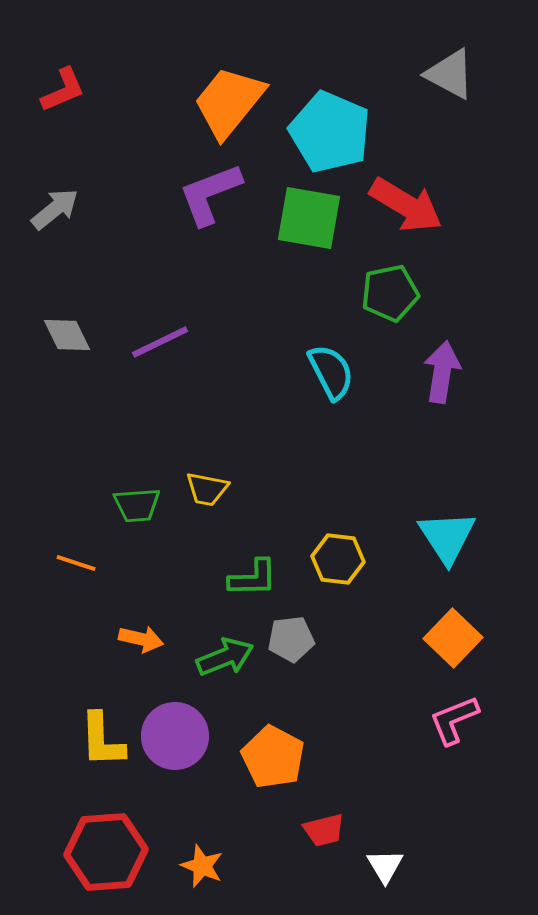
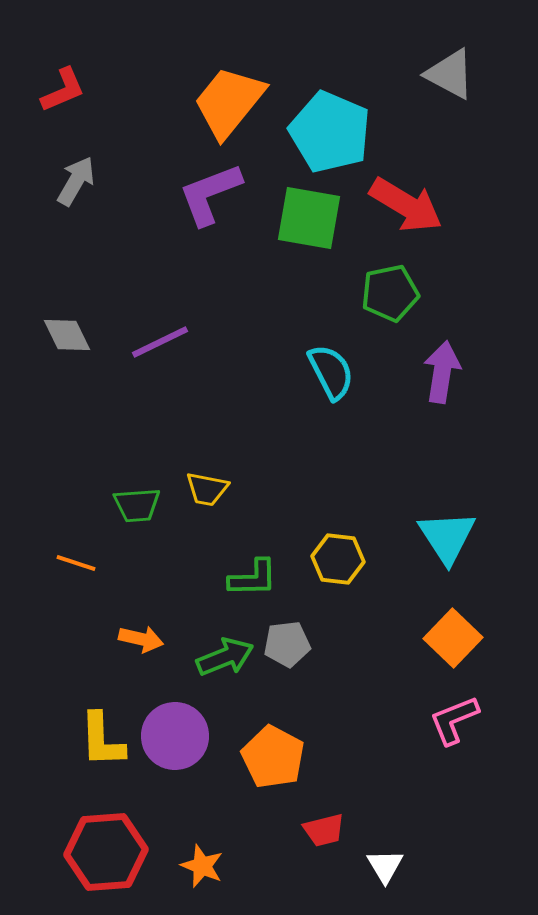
gray arrow: moved 21 px right, 28 px up; rotated 21 degrees counterclockwise
gray pentagon: moved 4 px left, 5 px down
